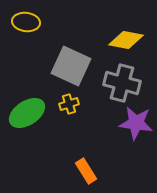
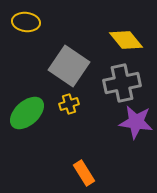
yellow diamond: rotated 40 degrees clockwise
gray square: moved 2 px left; rotated 9 degrees clockwise
gray cross: rotated 27 degrees counterclockwise
green ellipse: rotated 9 degrees counterclockwise
purple star: moved 1 px up
orange rectangle: moved 2 px left, 2 px down
